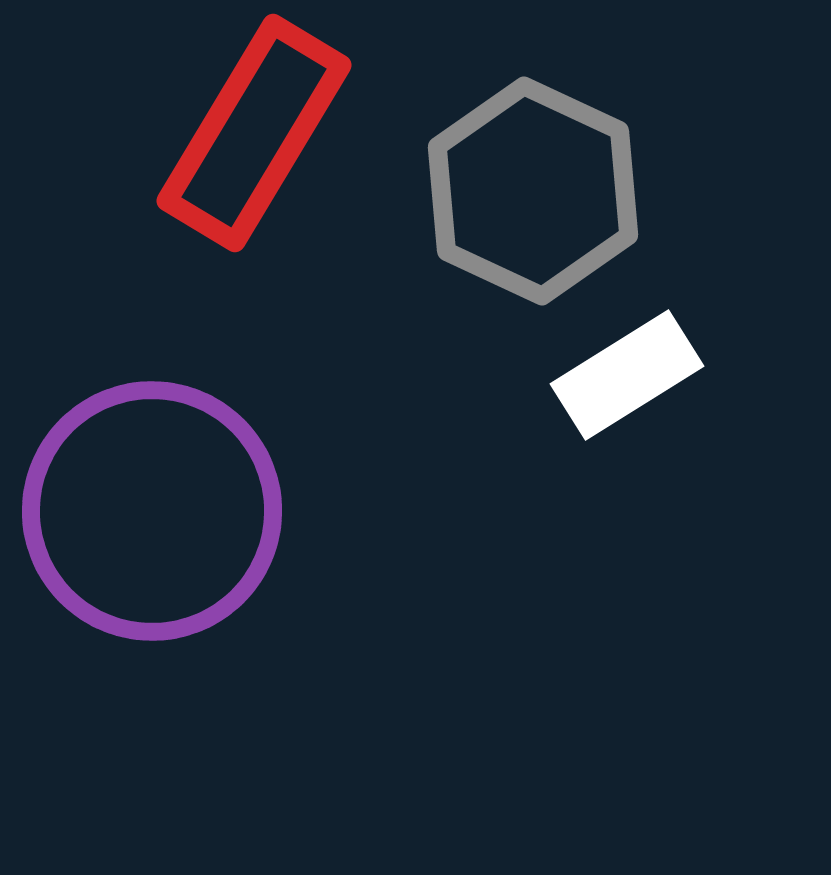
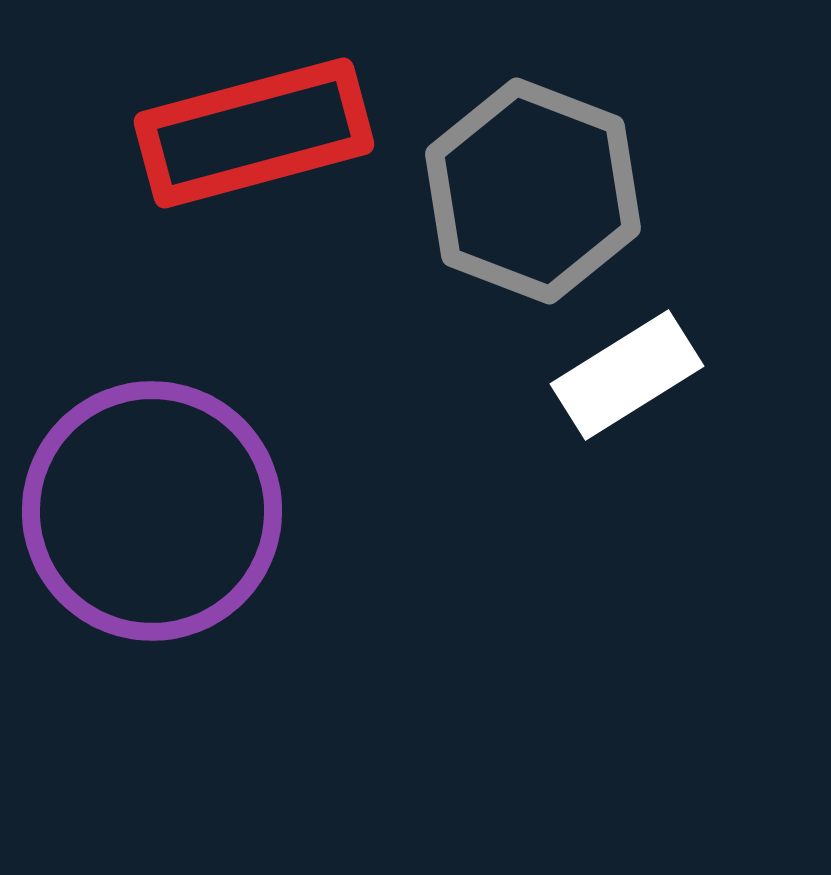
red rectangle: rotated 44 degrees clockwise
gray hexagon: rotated 4 degrees counterclockwise
